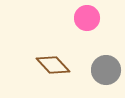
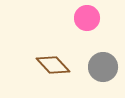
gray circle: moved 3 px left, 3 px up
